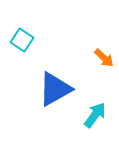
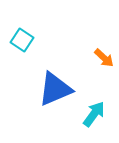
blue triangle: rotated 6 degrees clockwise
cyan arrow: moved 1 px left, 1 px up
